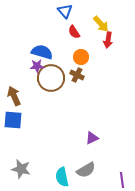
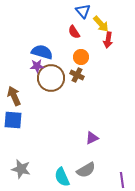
blue triangle: moved 18 px right
cyan semicircle: rotated 12 degrees counterclockwise
